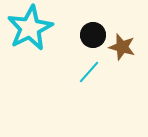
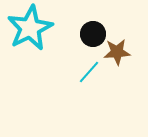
black circle: moved 1 px up
brown star: moved 5 px left, 5 px down; rotated 20 degrees counterclockwise
